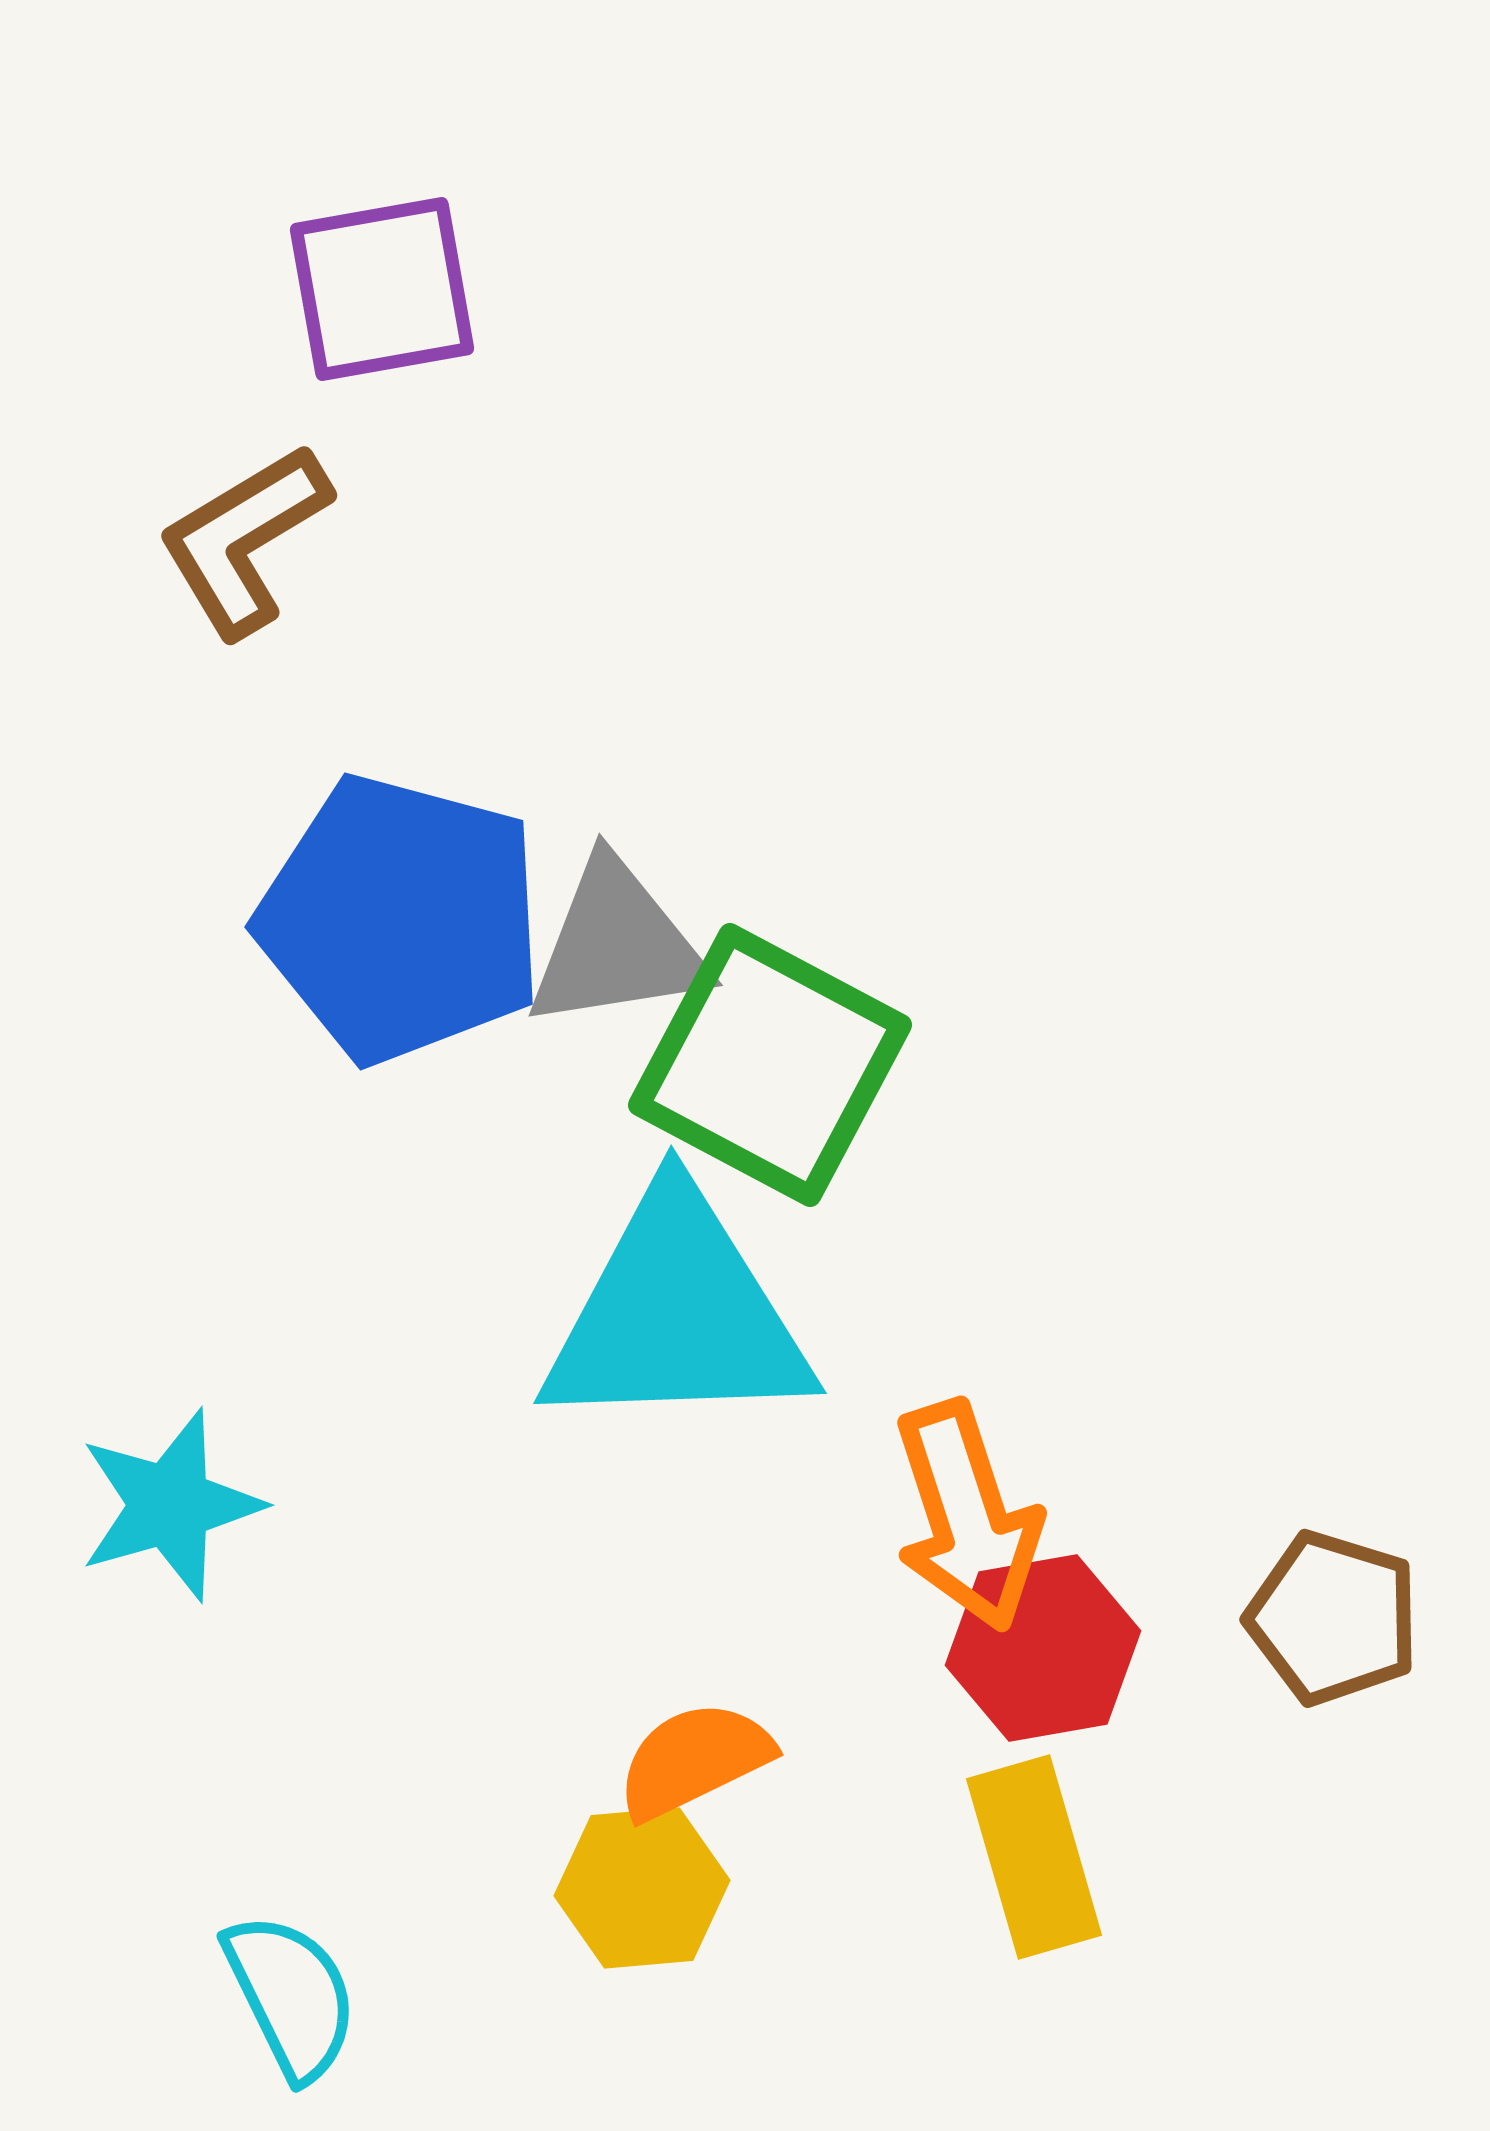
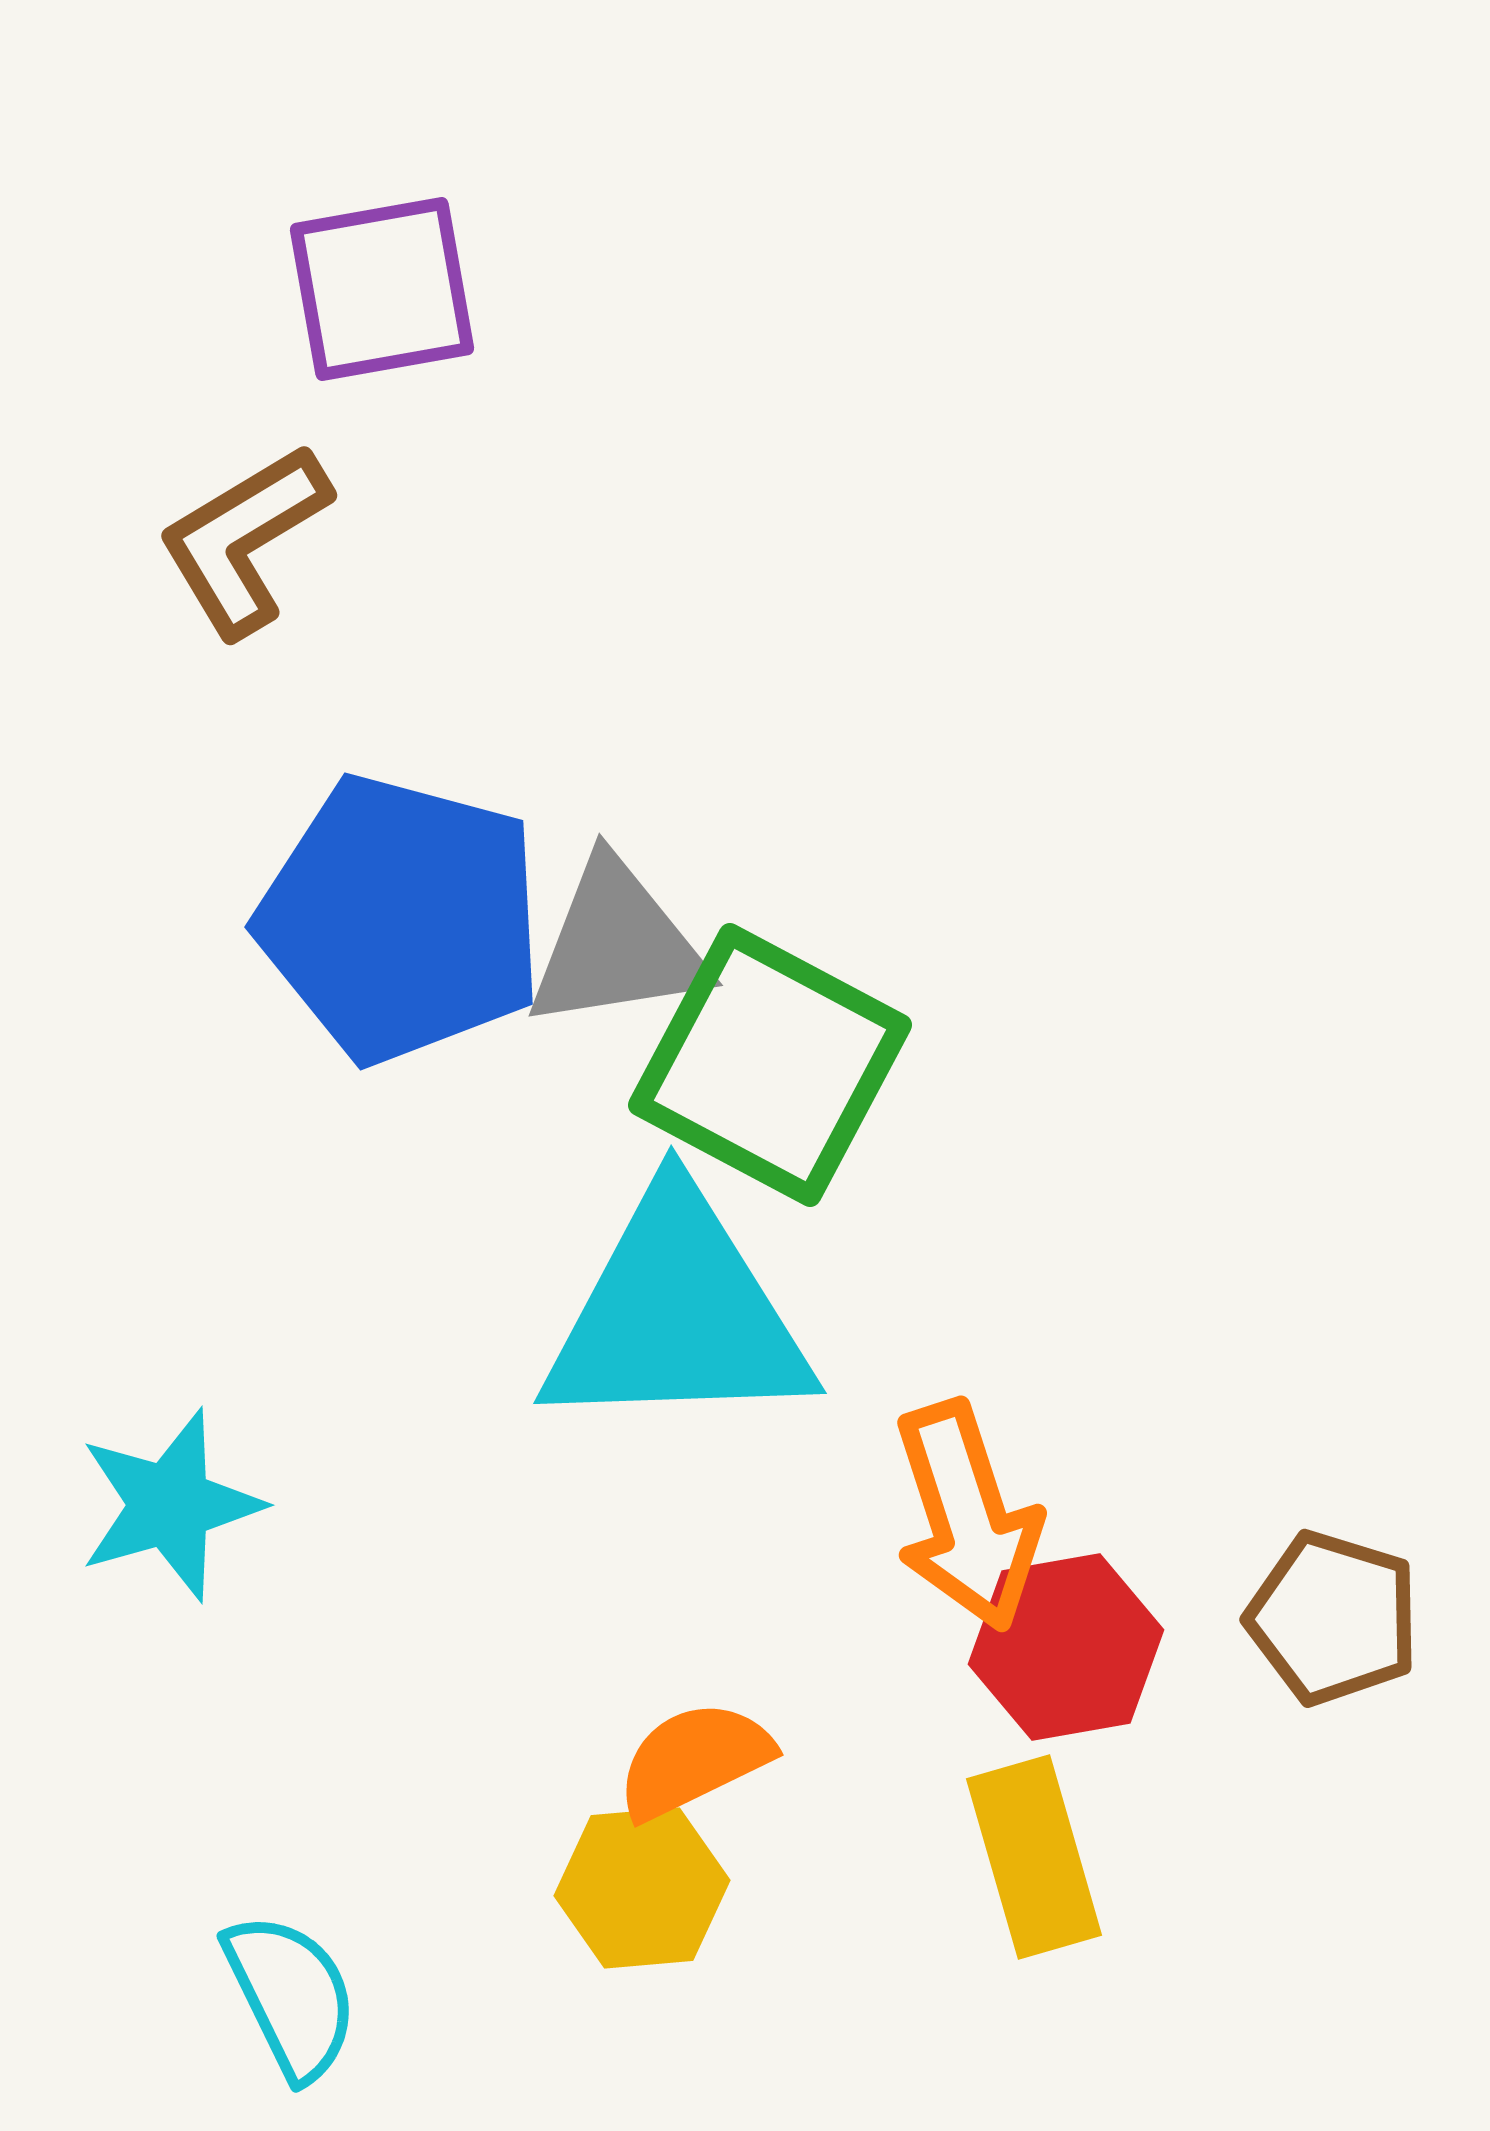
red hexagon: moved 23 px right, 1 px up
